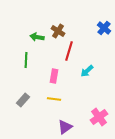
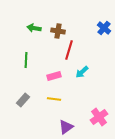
brown cross: rotated 24 degrees counterclockwise
green arrow: moved 3 px left, 9 px up
red line: moved 1 px up
cyan arrow: moved 5 px left, 1 px down
pink rectangle: rotated 64 degrees clockwise
purple triangle: moved 1 px right
